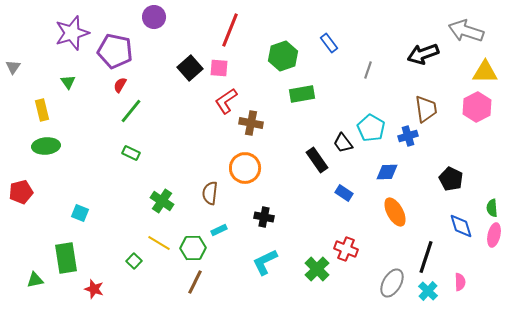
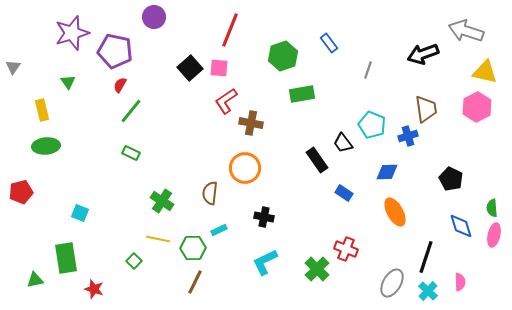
yellow triangle at (485, 72): rotated 12 degrees clockwise
cyan pentagon at (371, 128): moved 1 px right, 3 px up; rotated 8 degrees counterclockwise
yellow line at (159, 243): moved 1 px left, 4 px up; rotated 20 degrees counterclockwise
